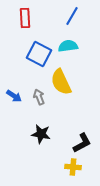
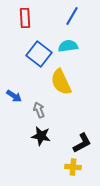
blue square: rotated 10 degrees clockwise
gray arrow: moved 13 px down
black star: moved 2 px down
